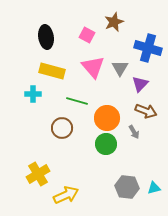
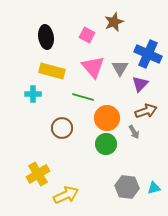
blue cross: moved 6 px down; rotated 8 degrees clockwise
green line: moved 6 px right, 4 px up
brown arrow: rotated 40 degrees counterclockwise
